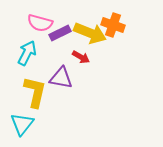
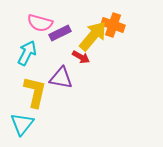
yellow arrow: moved 3 px right, 3 px down; rotated 72 degrees counterclockwise
